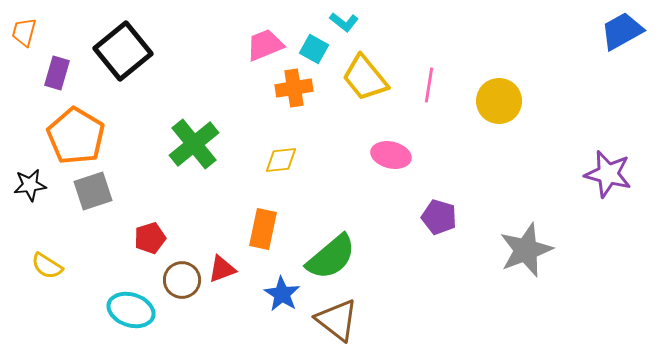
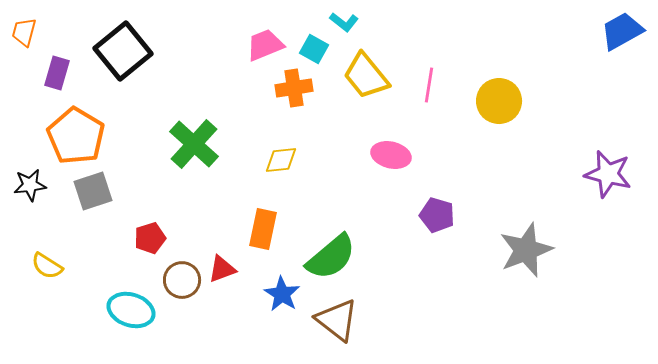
yellow trapezoid: moved 1 px right, 2 px up
green cross: rotated 9 degrees counterclockwise
purple pentagon: moved 2 px left, 2 px up
